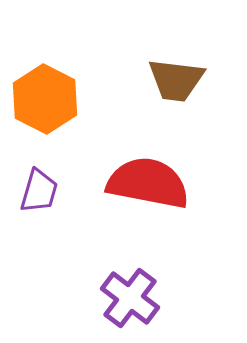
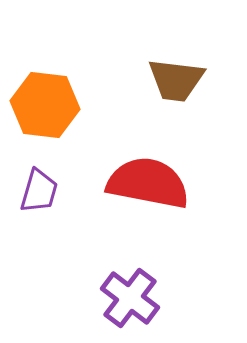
orange hexagon: moved 6 px down; rotated 20 degrees counterclockwise
